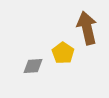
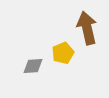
yellow pentagon: rotated 15 degrees clockwise
